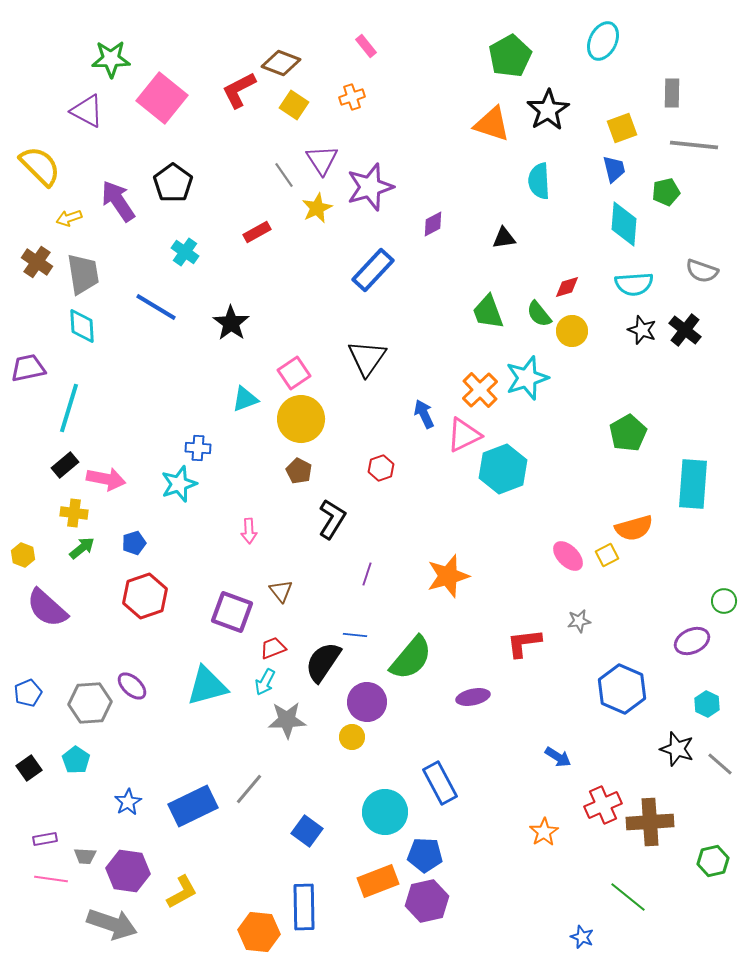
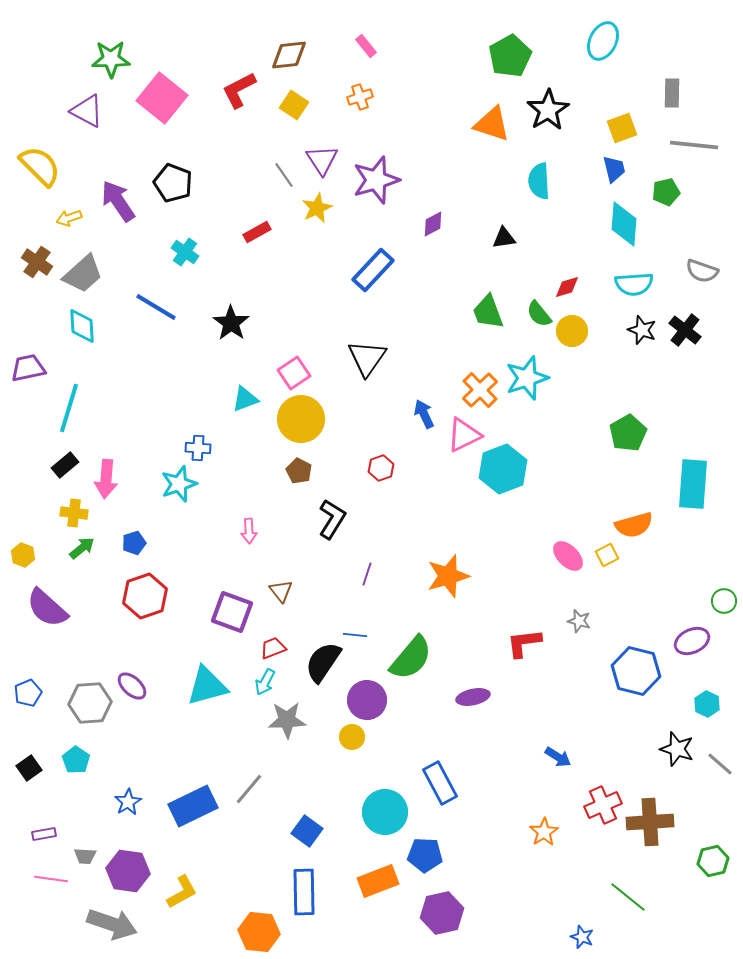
brown diamond at (281, 63): moved 8 px right, 8 px up; rotated 27 degrees counterclockwise
orange cross at (352, 97): moved 8 px right
black pentagon at (173, 183): rotated 15 degrees counterclockwise
purple star at (370, 187): moved 6 px right, 7 px up
gray trapezoid at (83, 274): rotated 57 degrees clockwise
pink arrow at (106, 479): rotated 84 degrees clockwise
orange semicircle at (634, 528): moved 3 px up
gray star at (579, 621): rotated 25 degrees clockwise
blue hexagon at (622, 689): moved 14 px right, 18 px up; rotated 9 degrees counterclockwise
purple circle at (367, 702): moved 2 px up
purple rectangle at (45, 839): moved 1 px left, 5 px up
purple hexagon at (427, 901): moved 15 px right, 12 px down
blue rectangle at (304, 907): moved 15 px up
